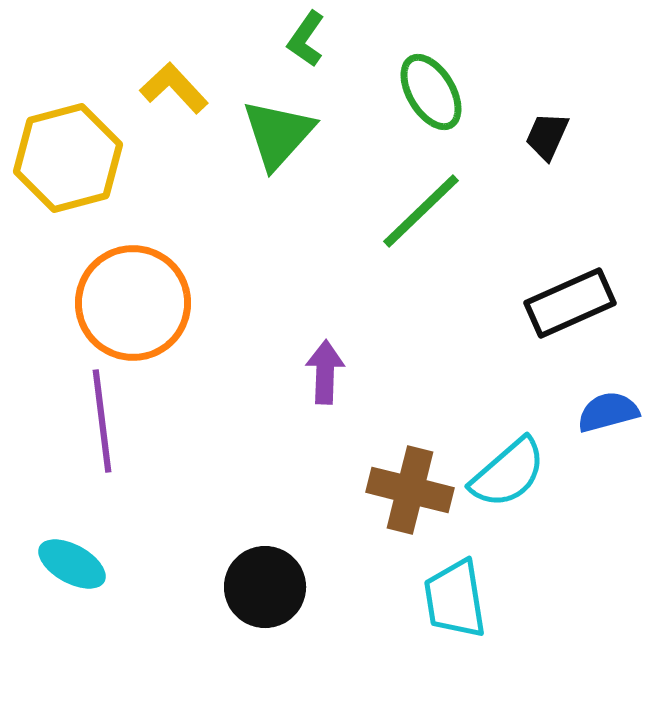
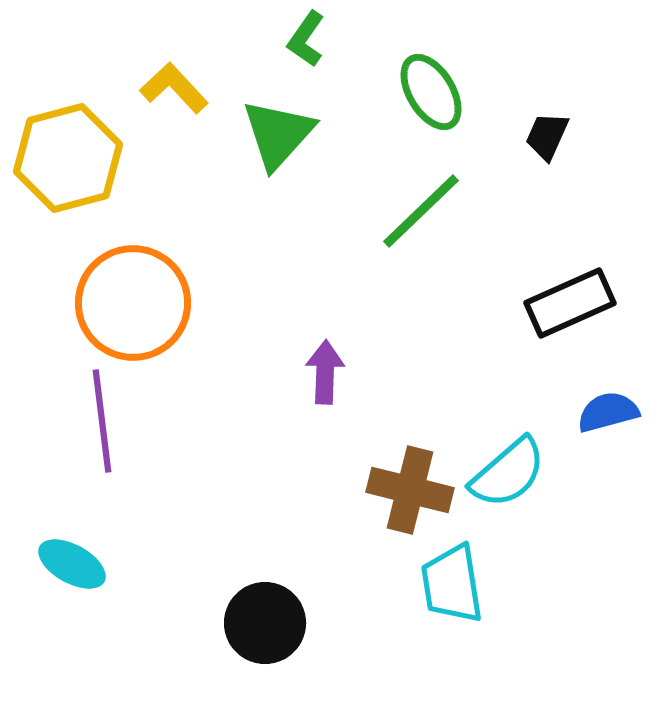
black circle: moved 36 px down
cyan trapezoid: moved 3 px left, 15 px up
